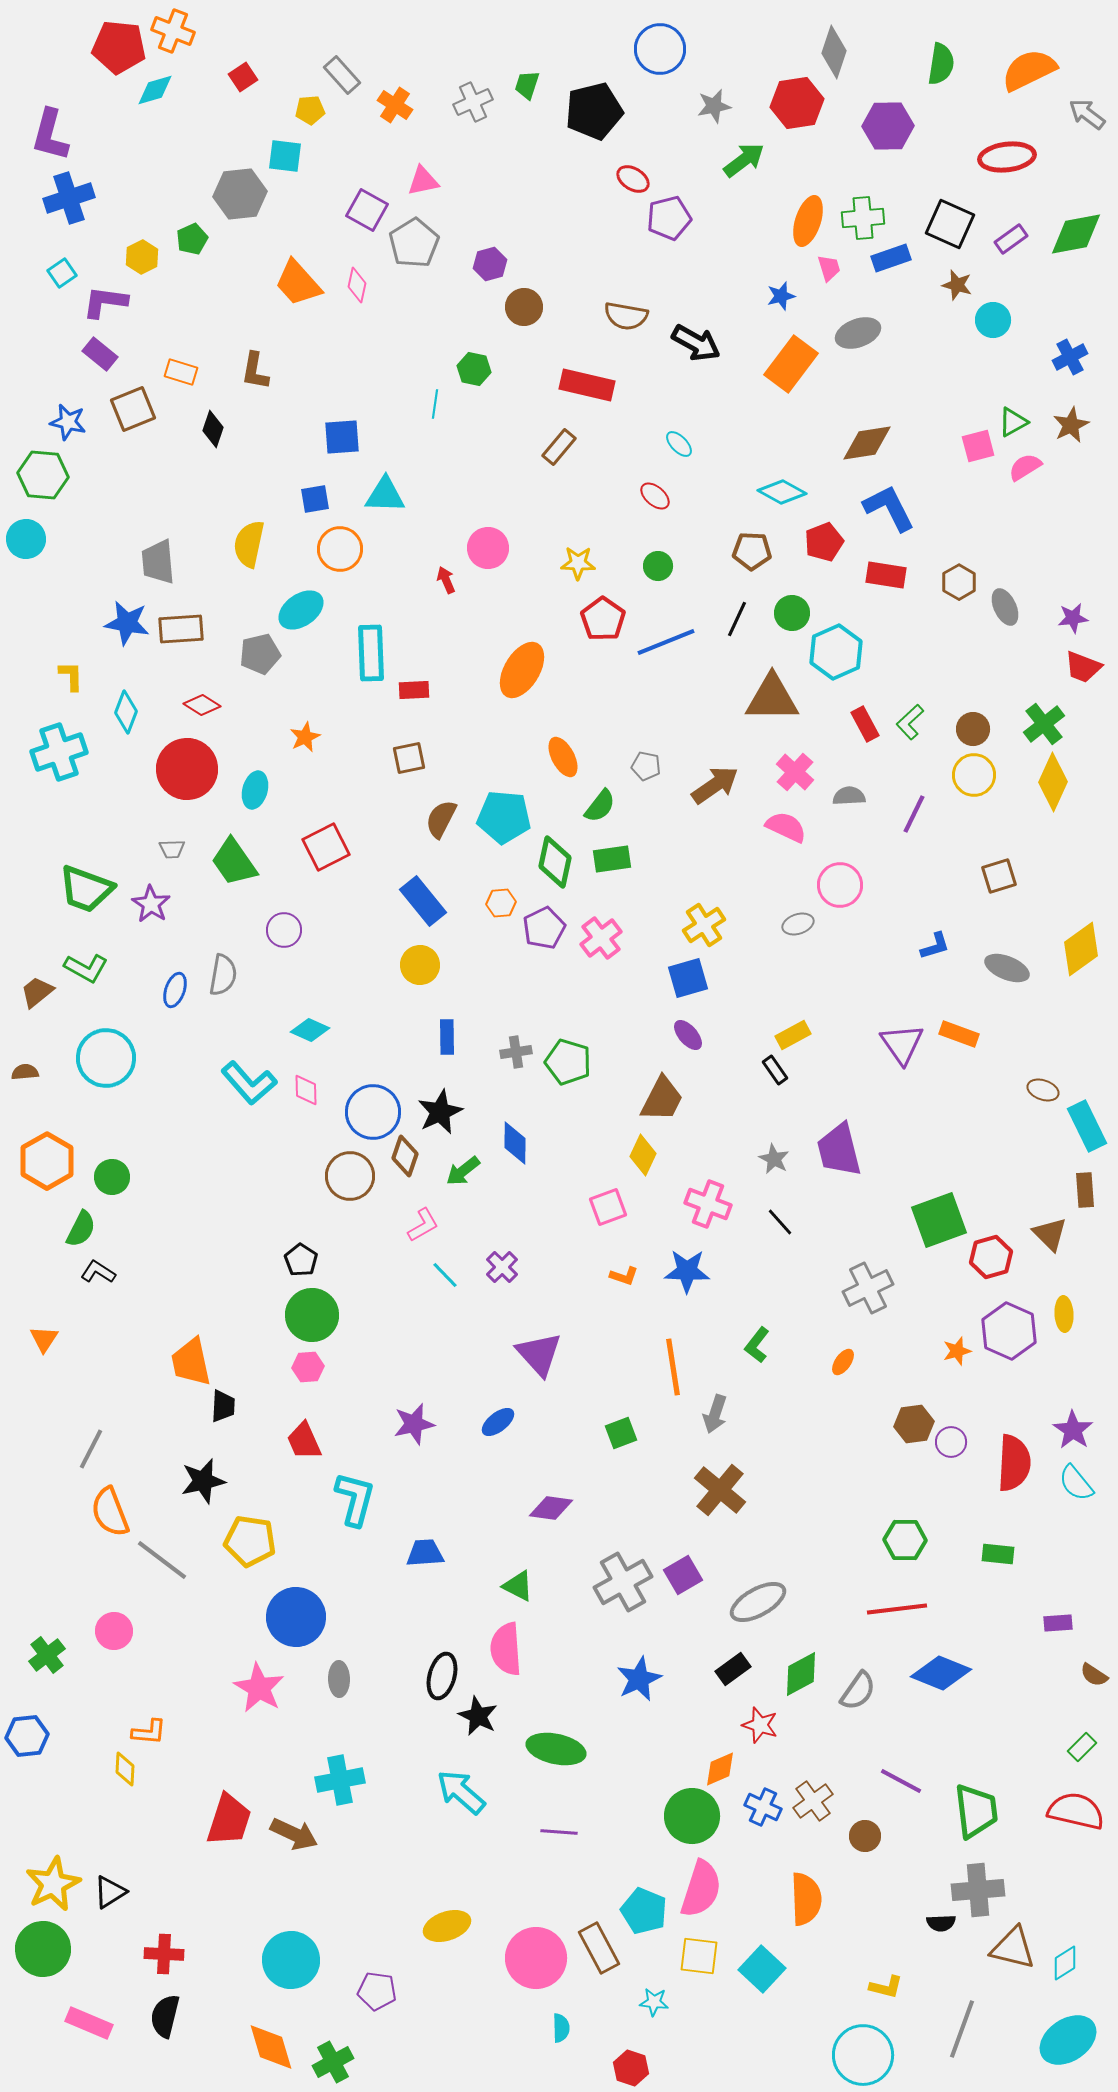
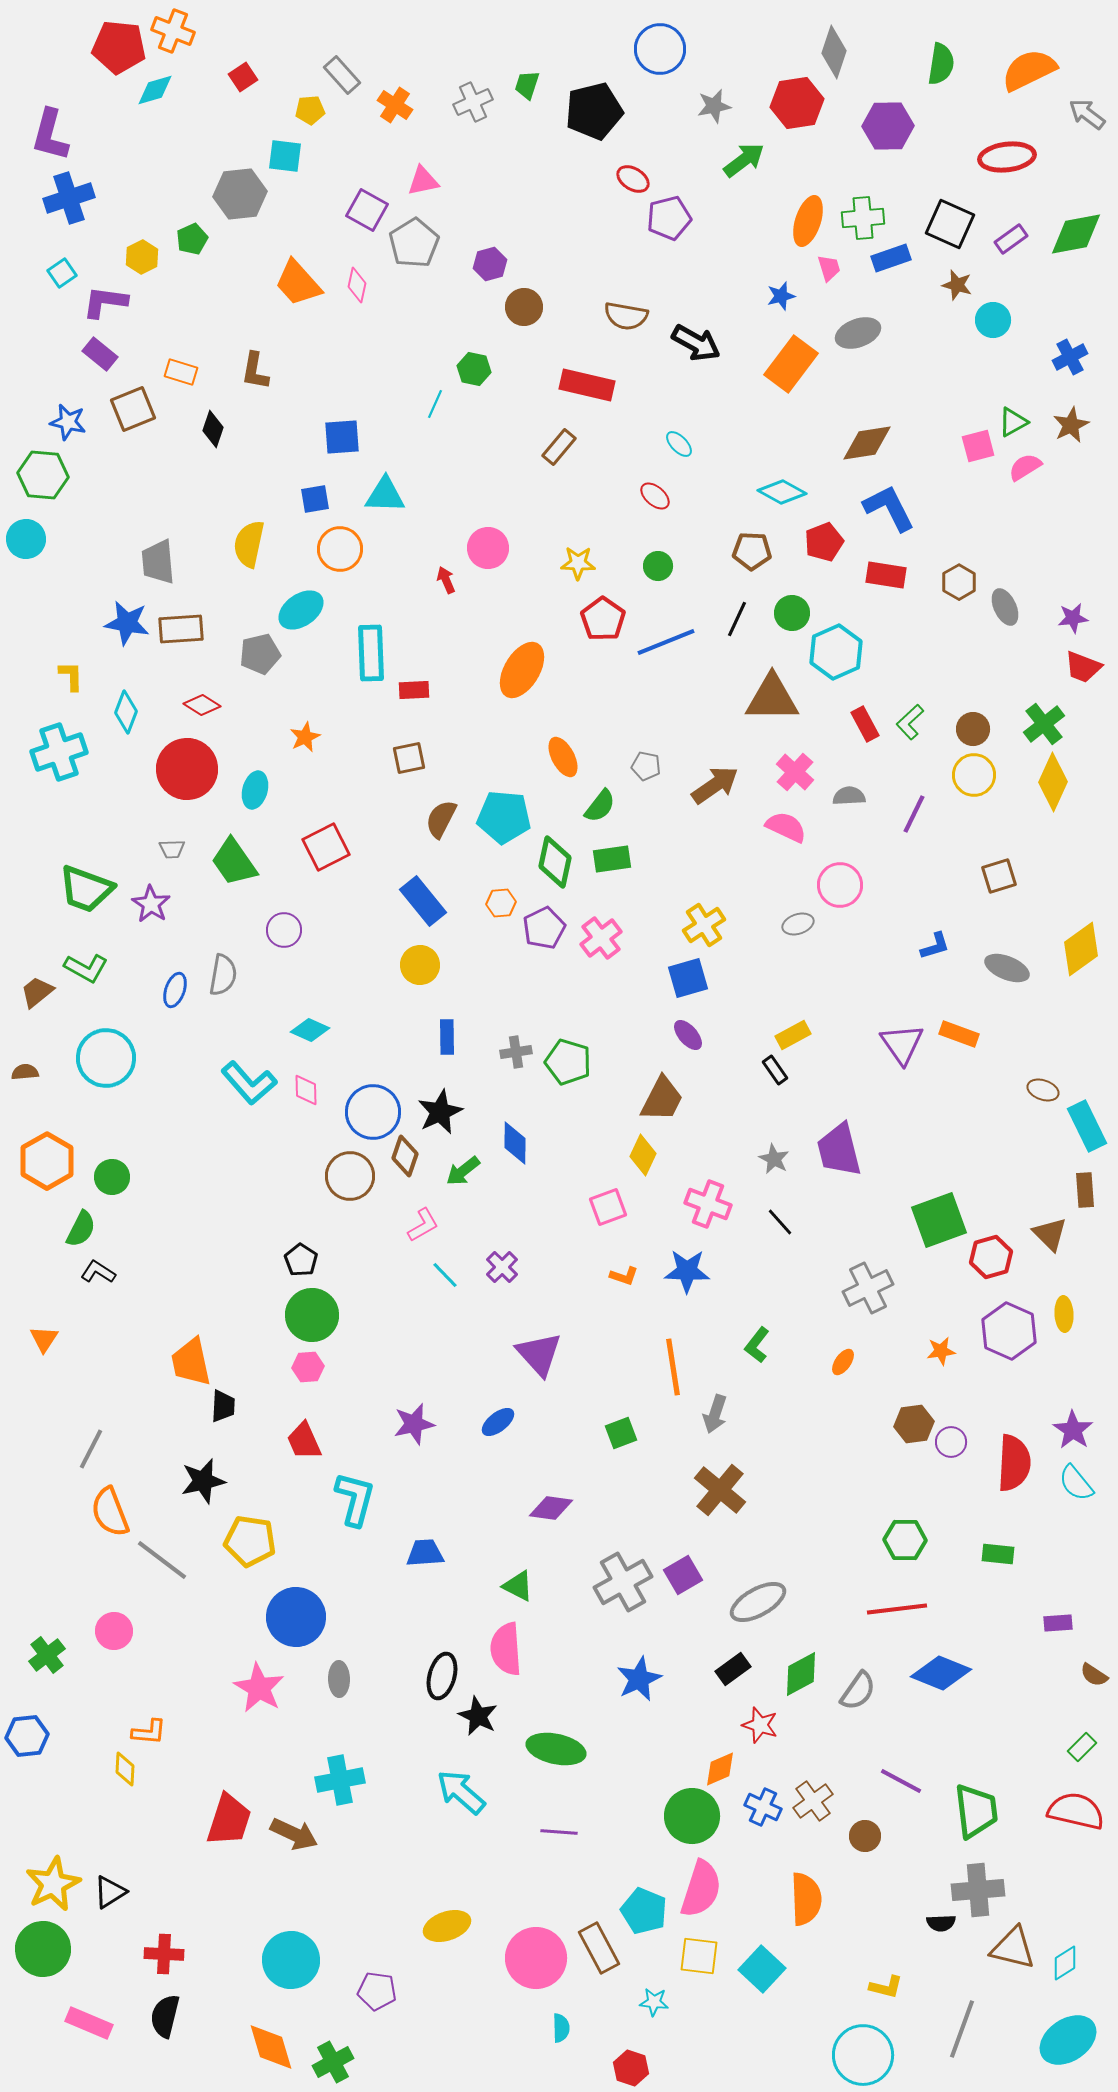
cyan line at (435, 404): rotated 16 degrees clockwise
orange star at (957, 1351): moved 16 px left; rotated 8 degrees clockwise
